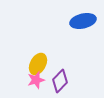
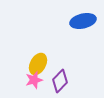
pink star: moved 2 px left
